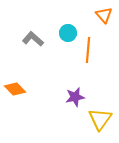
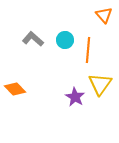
cyan circle: moved 3 px left, 7 px down
purple star: rotated 30 degrees counterclockwise
yellow triangle: moved 35 px up
